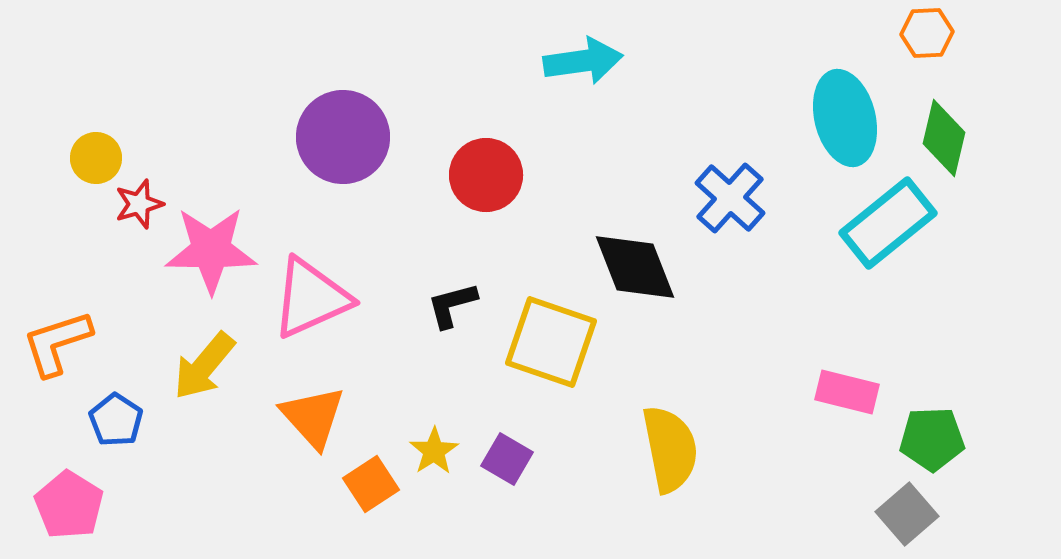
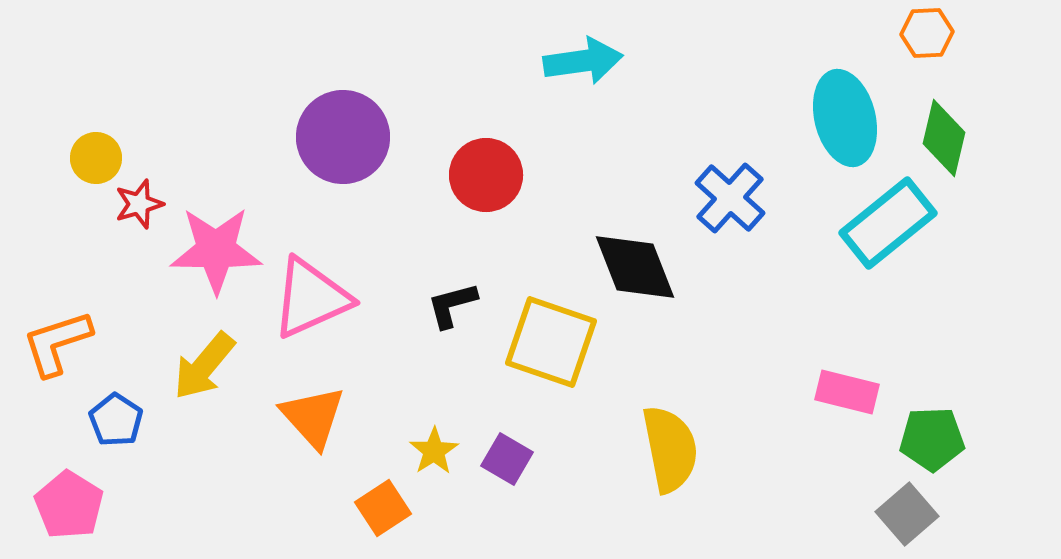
pink star: moved 5 px right
orange square: moved 12 px right, 24 px down
